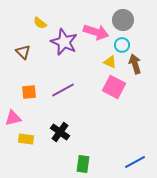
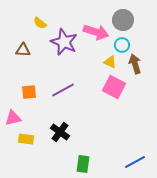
brown triangle: moved 2 px up; rotated 42 degrees counterclockwise
